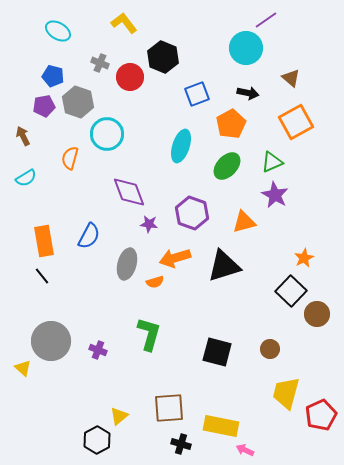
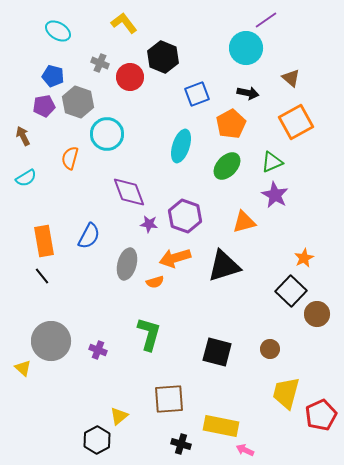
purple hexagon at (192, 213): moved 7 px left, 3 px down
brown square at (169, 408): moved 9 px up
